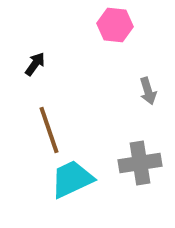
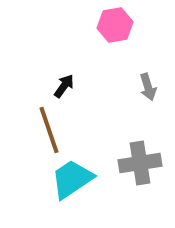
pink hexagon: rotated 16 degrees counterclockwise
black arrow: moved 29 px right, 22 px down
gray arrow: moved 4 px up
cyan trapezoid: rotated 9 degrees counterclockwise
